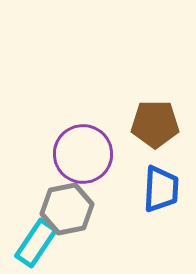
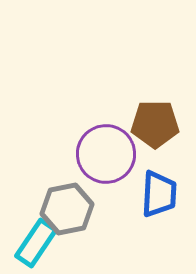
purple circle: moved 23 px right
blue trapezoid: moved 2 px left, 5 px down
